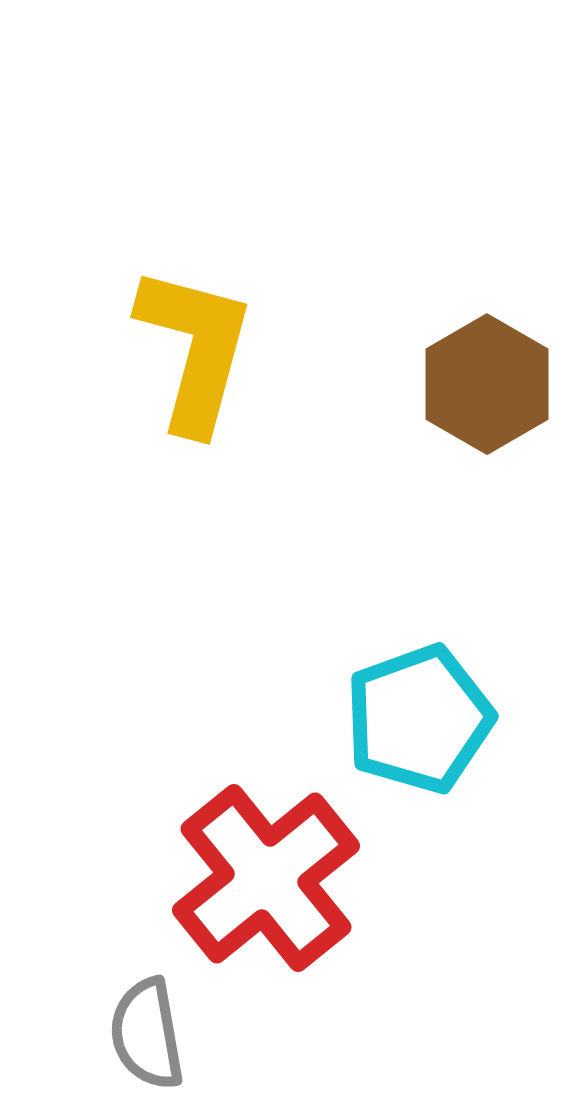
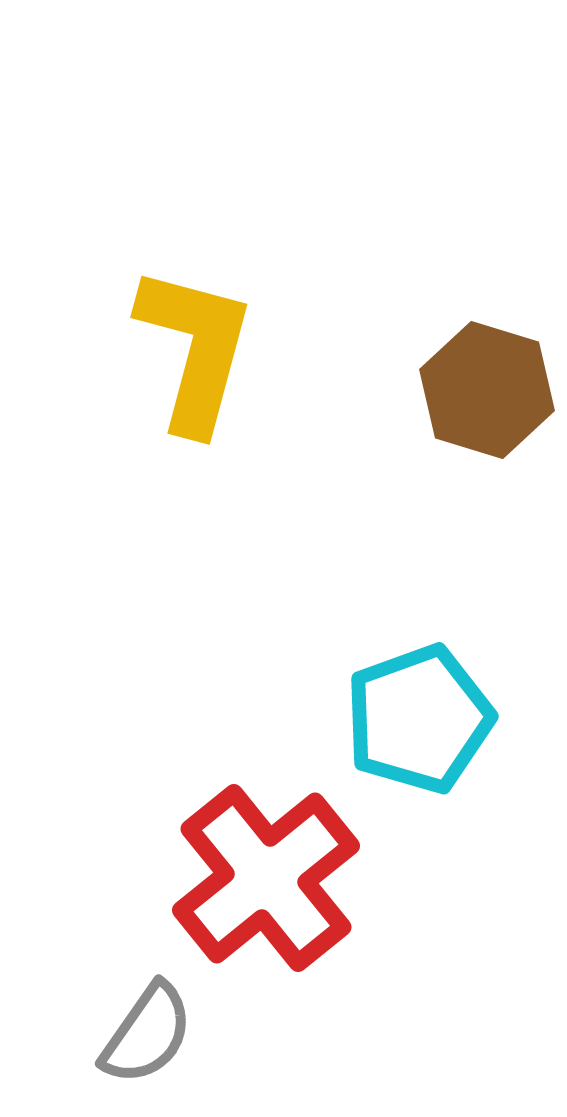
brown hexagon: moved 6 px down; rotated 13 degrees counterclockwise
gray semicircle: rotated 135 degrees counterclockwise
